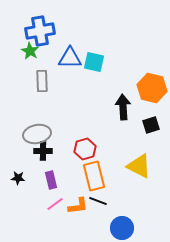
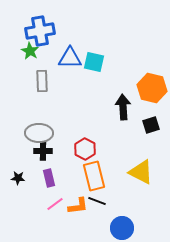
gray ellipse: moved 2 px right, 1 px up; rotated 12 degrees clockwise
red hexagon: rotated 15 degrees counterclockwise
yellow triangle: moved 2 px right, 6 px down
purple rectangle: moved 2 px left, 2 px up
black line: moved 1 px left
